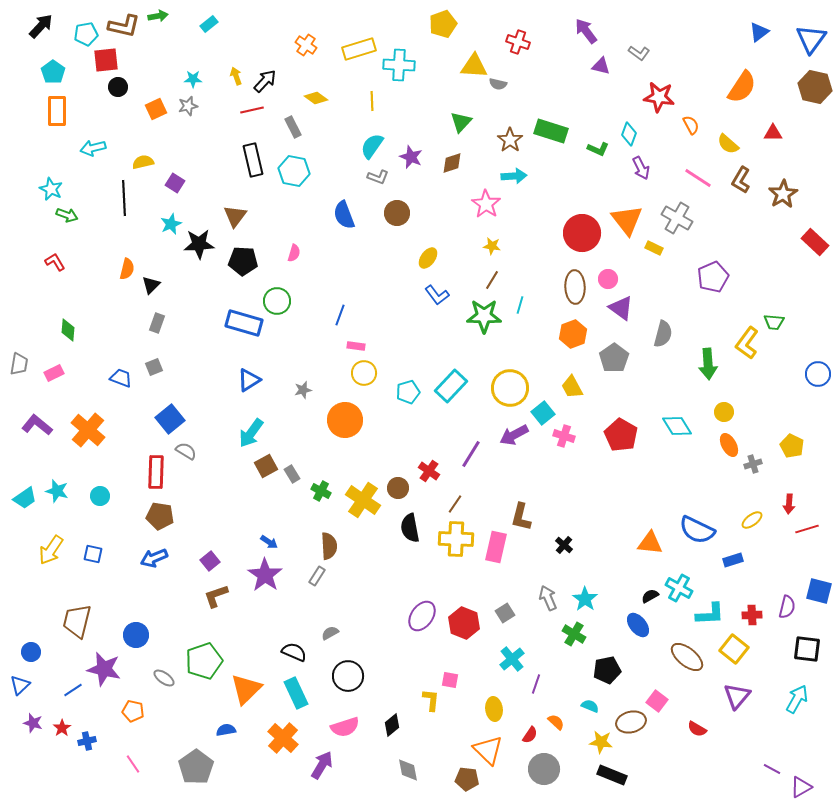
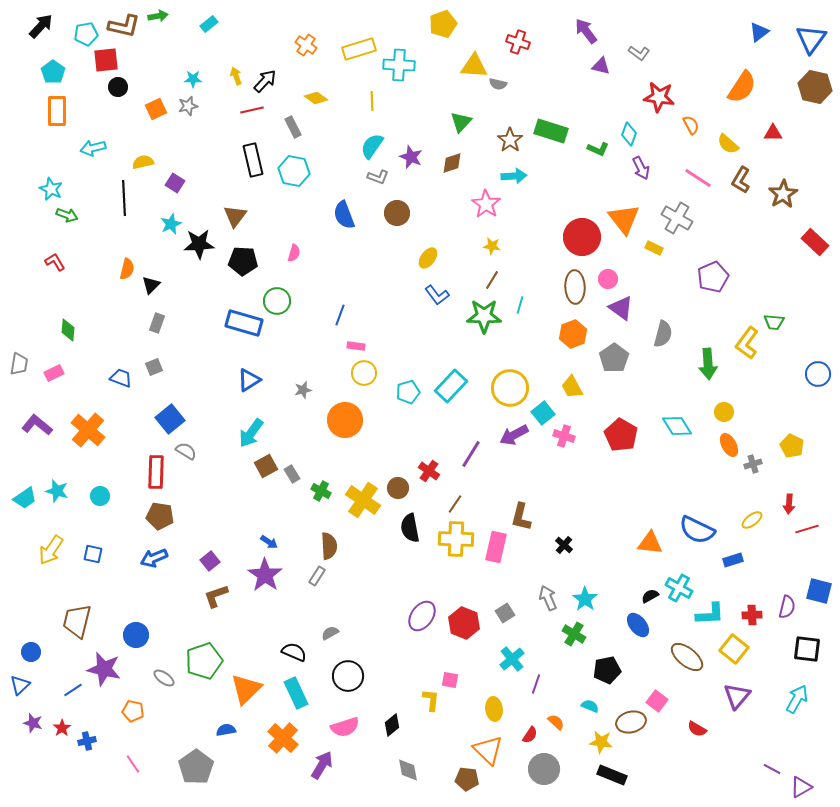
orange triangle at (627, 220): moved 3 px left, 1 px up
red circle at (582, 233): moved 4 px down
